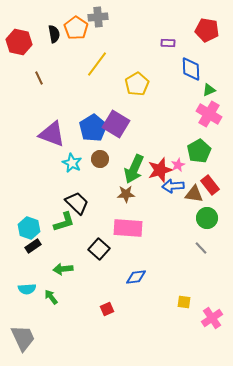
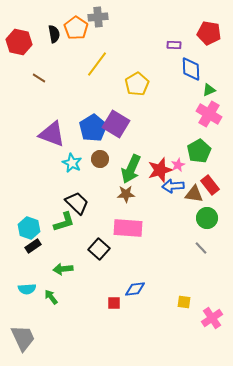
red pentagon at (207, 30): moved 2 px right, 3 px down
purple rectangle at (168, 43): moved 6 px right, 2 px down
brown line at (39, 78): rotated 32 degrees counterclockwise
green arrow at (134, 169): moved 3 px left
blue diamond at (136, 277): moved 1 px left, 12 px down
red square at (107, 309): moved 7 px right, 6 px up; rotated 24 degrees clockwise
